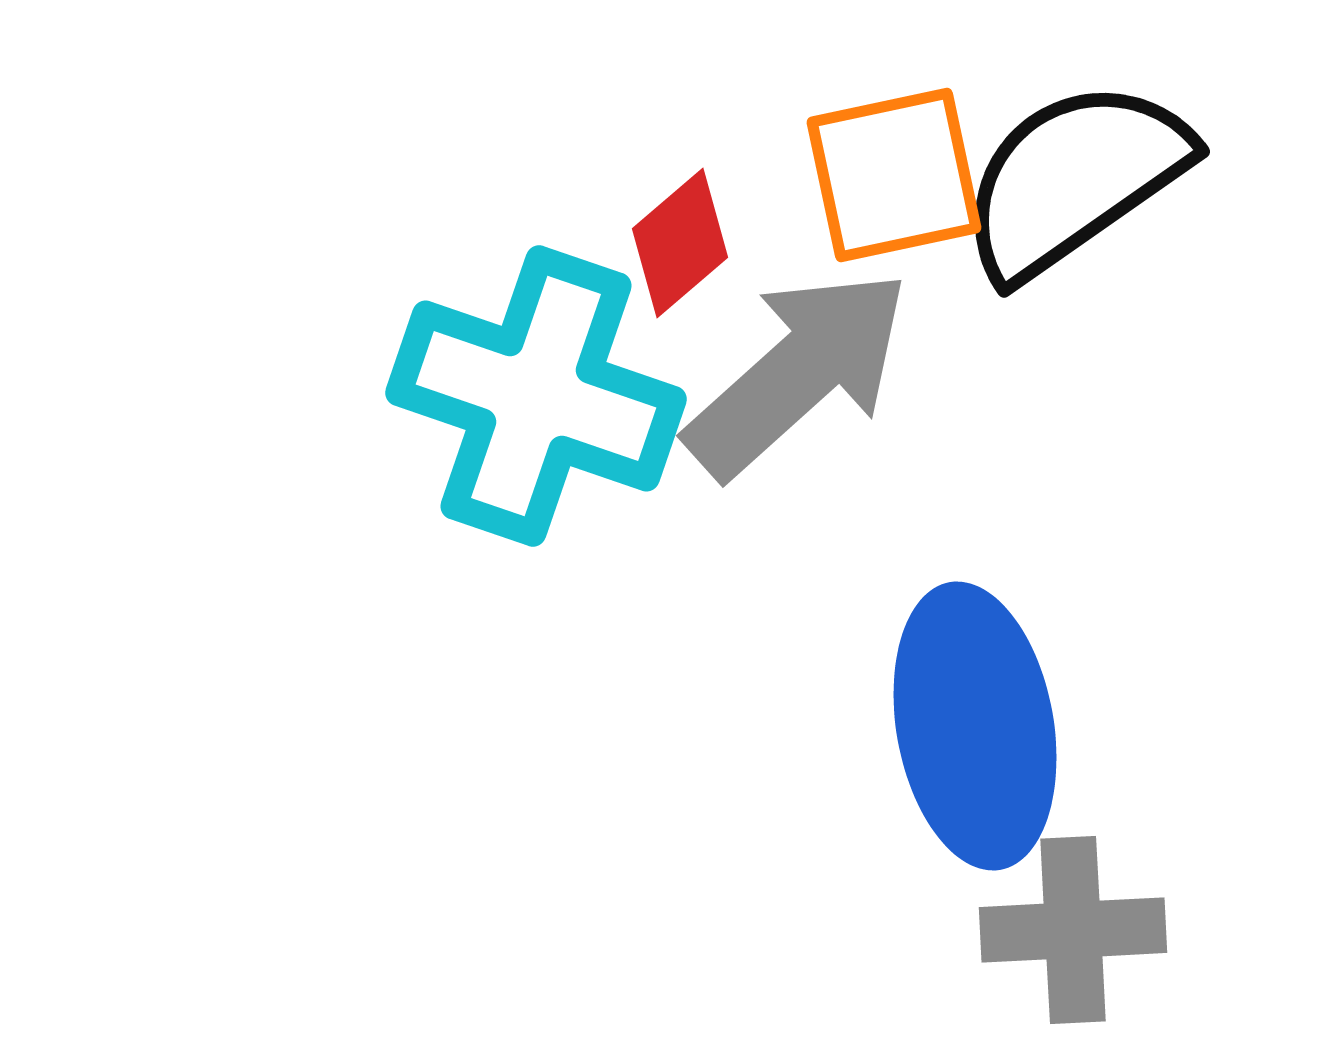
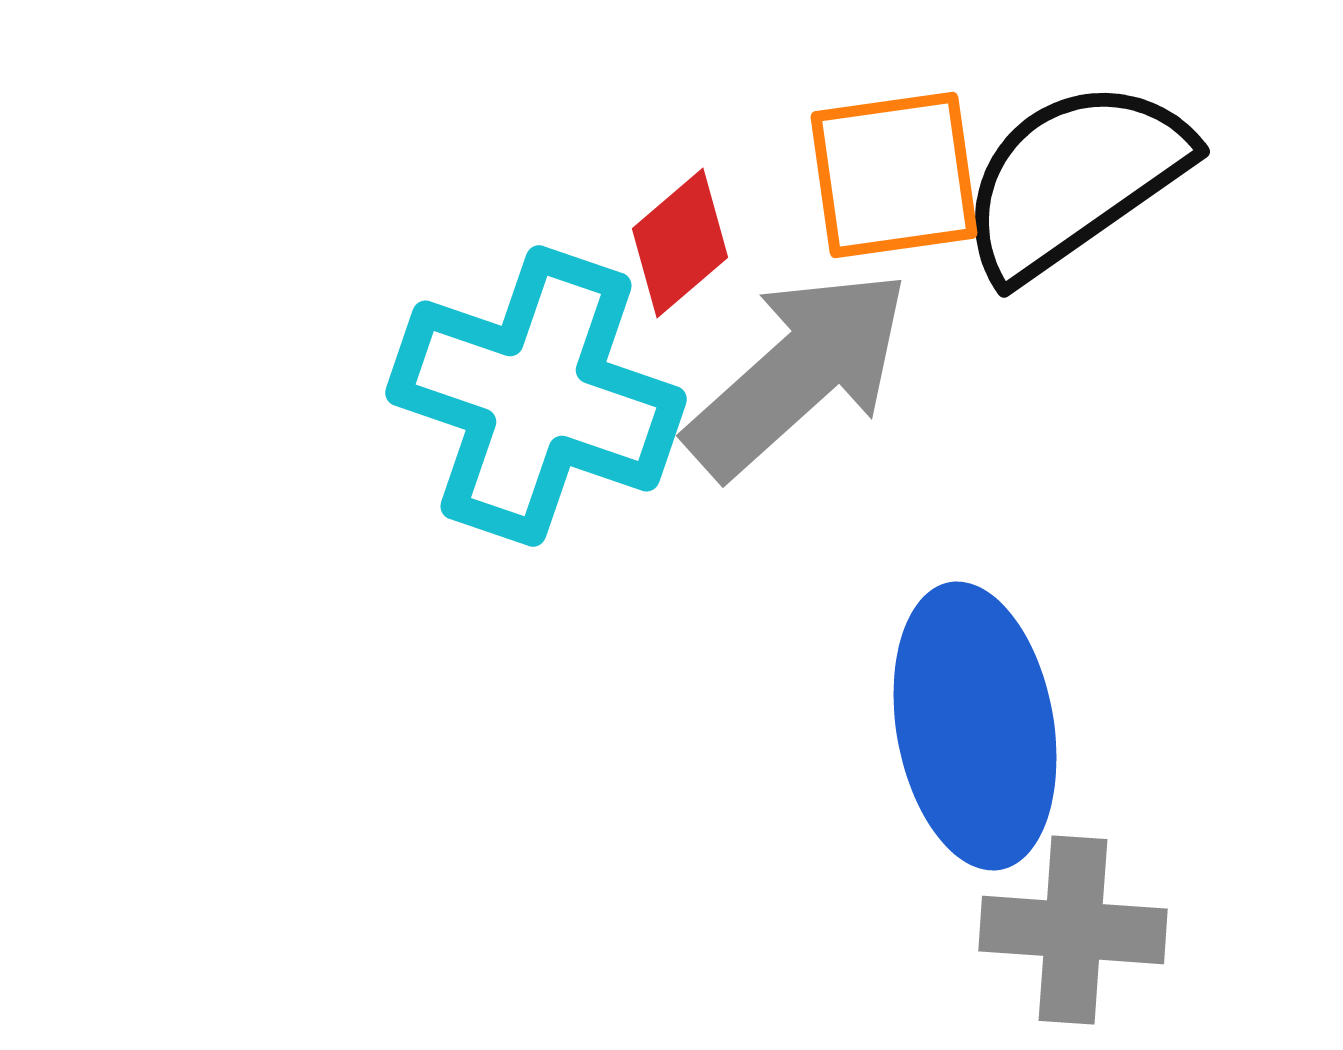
orange square: rotated 4 degrees clockwise
gray cross: rotated 7 degrees clockwise
